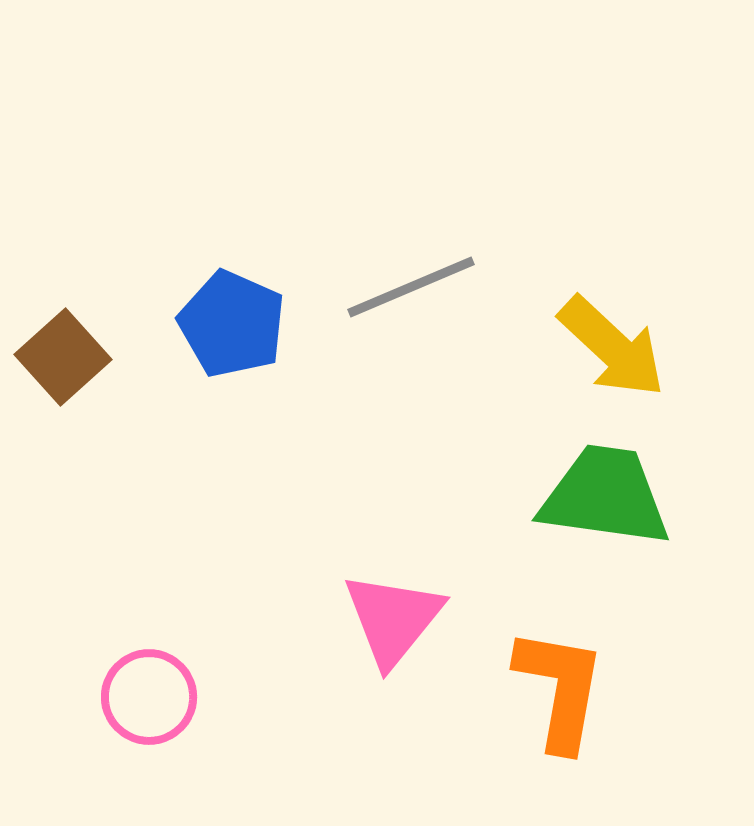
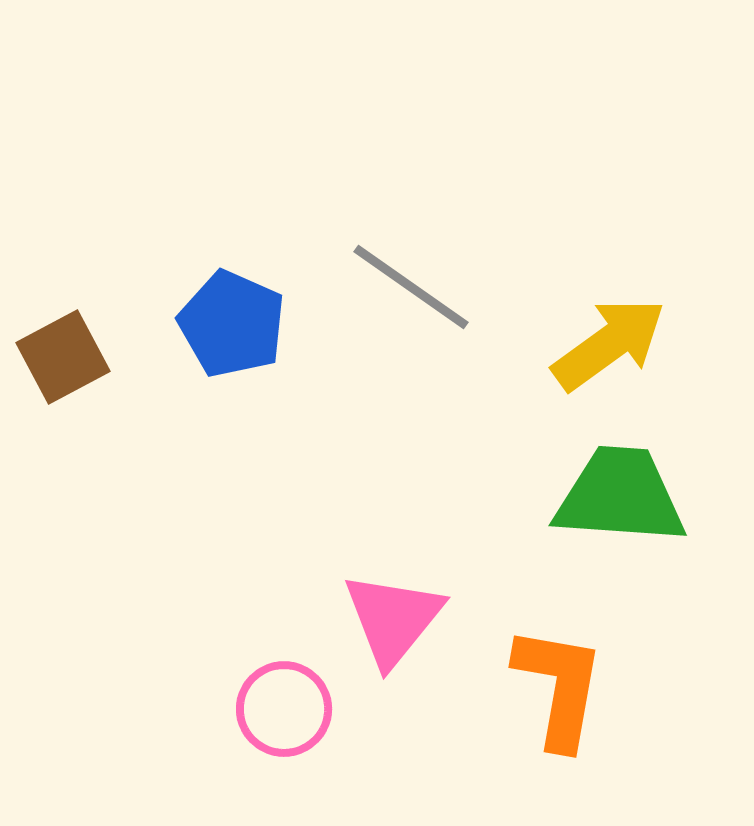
gray line: rotated 58 degrees clockwise
yellow arrow: moved 3 px left, 3 px up; rotated 79 degrees counterclockwise
brown square: rotated 14 degrees clockwise
green trapezoid: moved 15 px right; rotated 4 degrees counterclockwise
orange L-shape: moved 1 px left, 2 px up
pink circle: moved 135 px right, 12 px down
